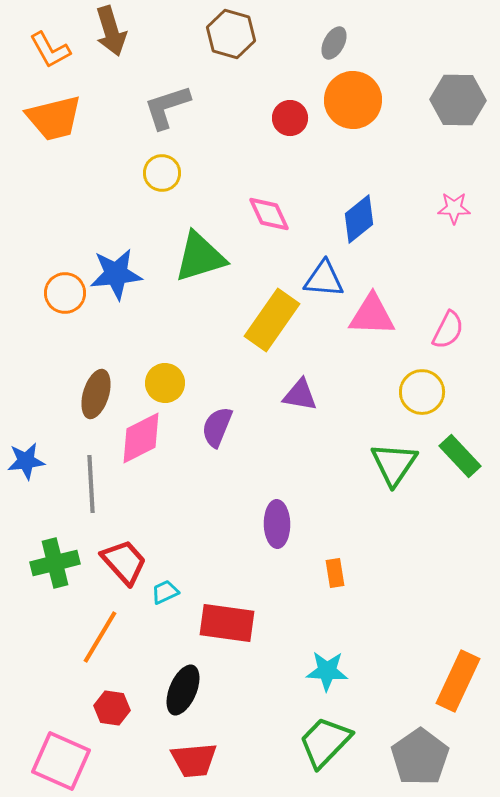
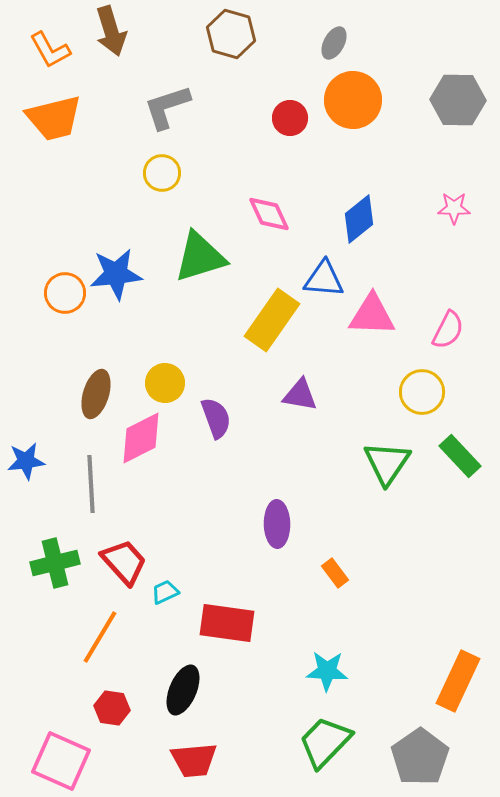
purple semicircle at (217, 427): moved 1 px left, 9 px up; rotated 138 degrees clockwise
green triangle at (394, 464): moved 7 px left, 1 px up
orange rectangle at (335, 573): rotated 28 degrees counterclockwise
